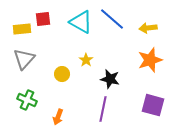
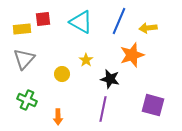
blue line: moved 7 px right, 2 px down; rotated 72 degrees clockwise
orange star: moved 18 px left, 5 px up
orange arrow: rotated 21 degrees counterclockwise
